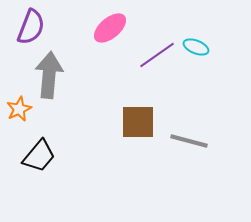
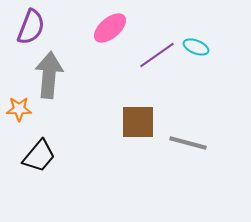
orange star: rotated 25 degrees clockwise
gray line: moved 1 px left, 2 px down
